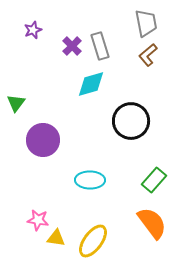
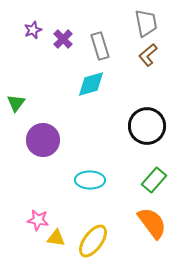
purple cross: moved 9 px left, 7 px up
black circle: moved 16 px right, 5 px down
